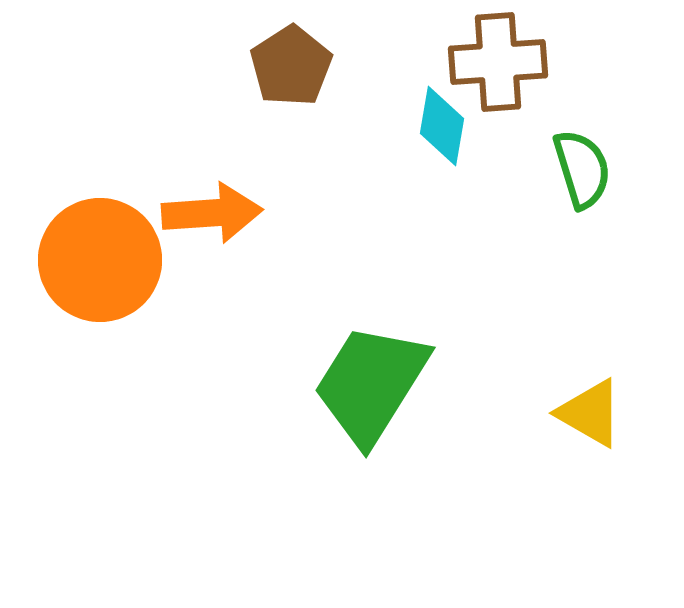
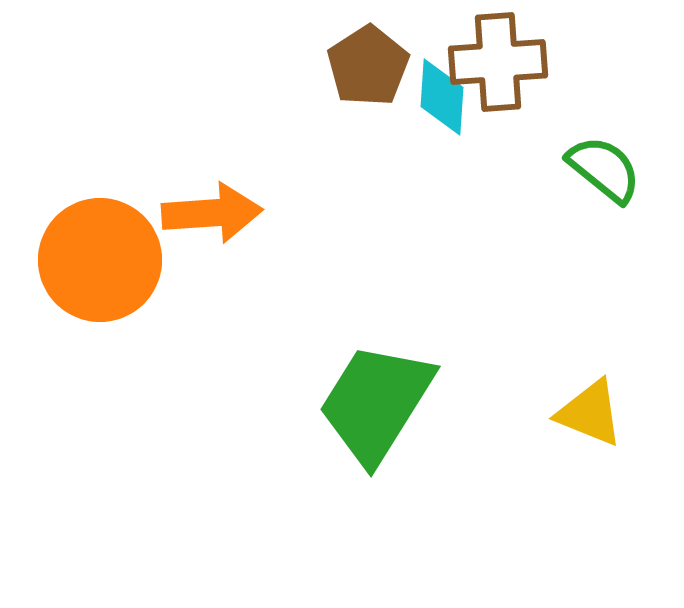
brown pentagon: moved 77 px right
cyan diamond: moved 29 px up; rotated 6 degrees counterclockwise
green semicircle: moved 22 px right; rotated 34 degrees counterclockwise
green trapezoid: moved 5 px right, 19 px down
yellow triangle: rotated 8 degrees counterclockwise
